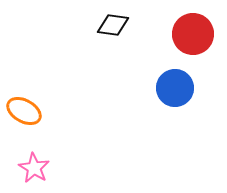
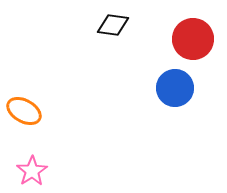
red circle: moved 5 px down
pink star: moved 2 px left, 3 px down; rotated 8 degrees clockwise
